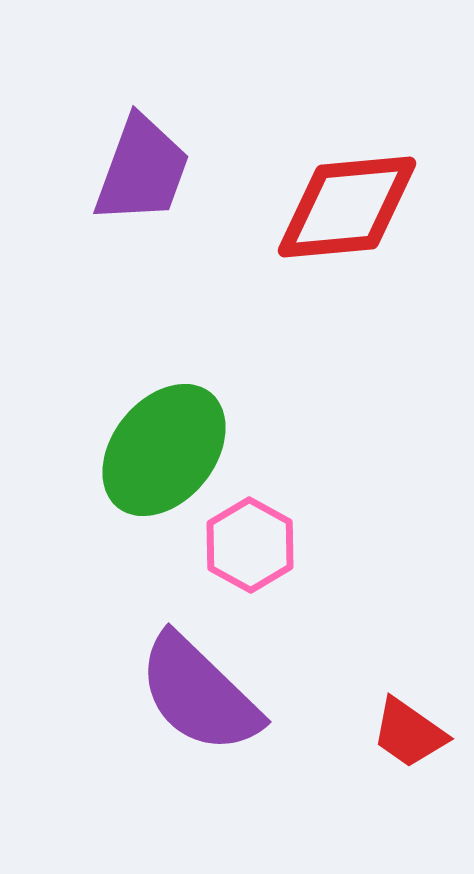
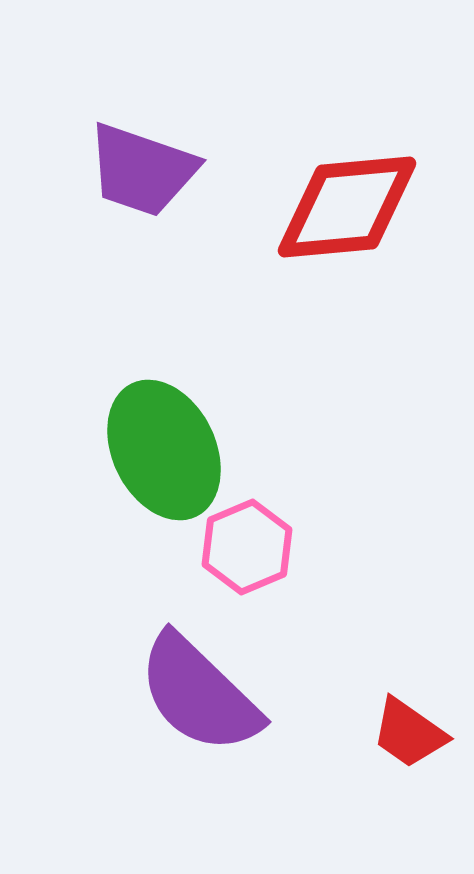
purple trapezoid: rotated 89 degrees clockwise
green ellipse: rotated 65 degrees counterclockwise
pink hexagon: moved 3 px left, 2 px down; rotated 8 degrees clockwise
